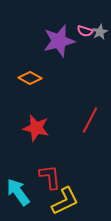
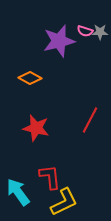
gray star: rotated 28 degrees clockwise
yellow L-shape: moved 1 px left, 1 px down
